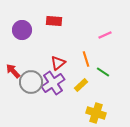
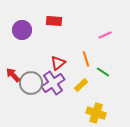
red arrow: moved 4 px down
gray circle: moved 1 px down
